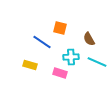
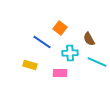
orange square: rotated 24 degrees clockwise
cyan cross: moved 1 px left, 4 px up
pink rectangle: rotated 16 degrees counterclockwise
